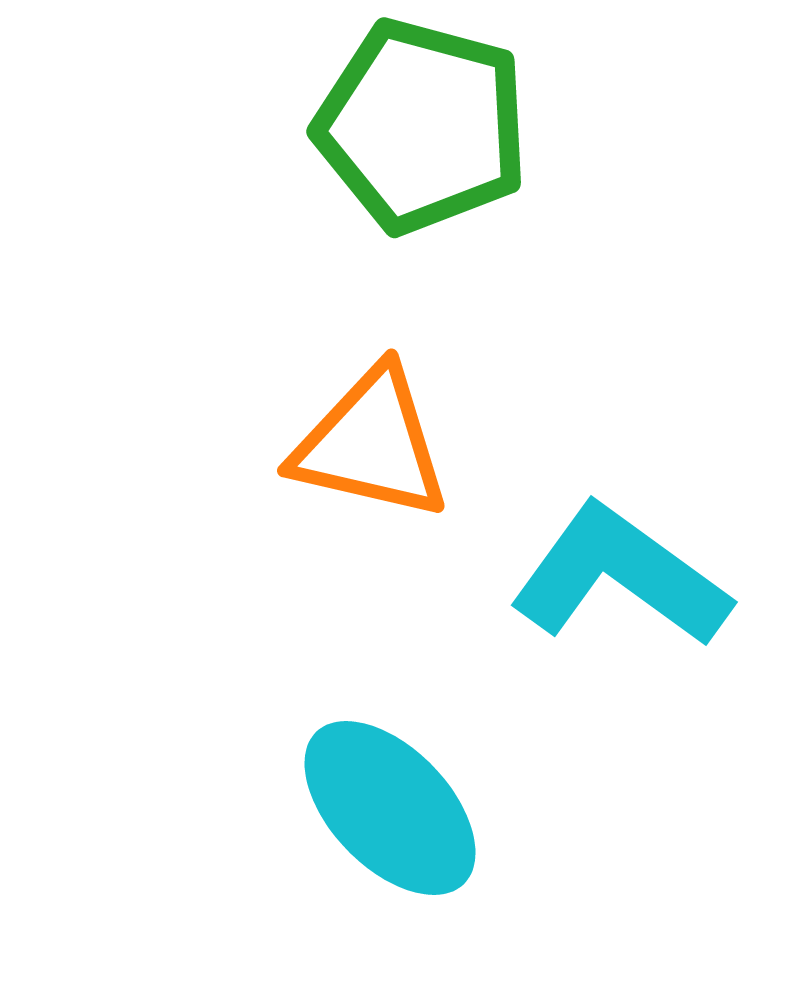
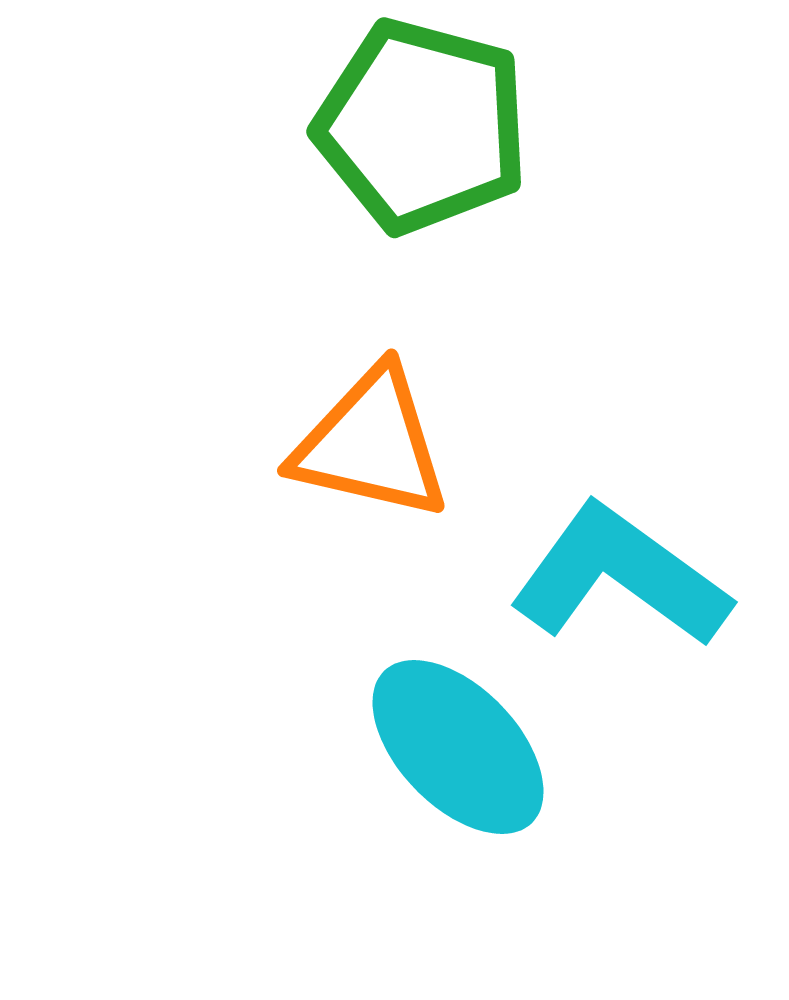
cyan ellipse: moved 68 px right, 61 px up
